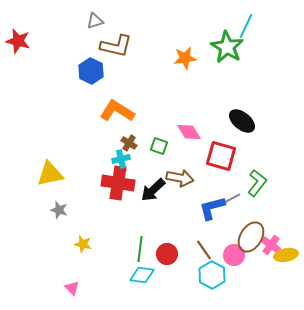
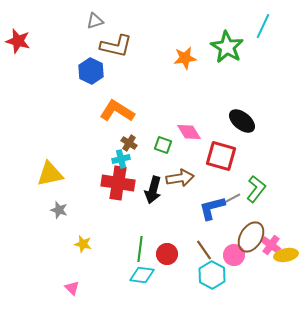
cyan line: moved 17 px right
green square: moved 4 px right, 1 px up
brown arrow: rotated 20 degrees counterclockwise
green L-shape: moved 1 px left, 6 px down
black arrow: rotated 32 degrees counterclockwise
